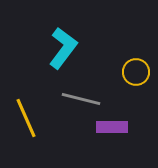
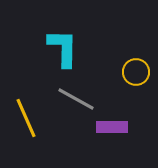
cyan L-shape: rotated 36 degrees counterclockwise
gray line: moved 5 px left; rotated 15 degrees clockwise
